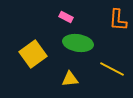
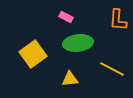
green ellipse: rotated 16 degrees counterclockwise
